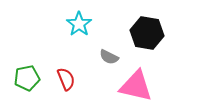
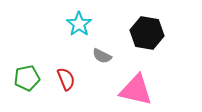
gray semicircle: moved 7 px left, 1 px up
pink triangle: moved 4 px down
